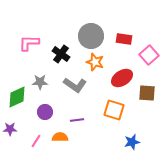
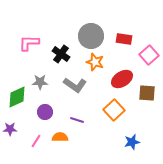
red ellipse: moved 1 px down
orange square: rotated 30 degrees clockwise
purple line: rotated 24 degrees clockwise
